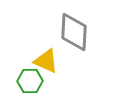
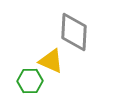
yellow triangle: moved 5 px right
